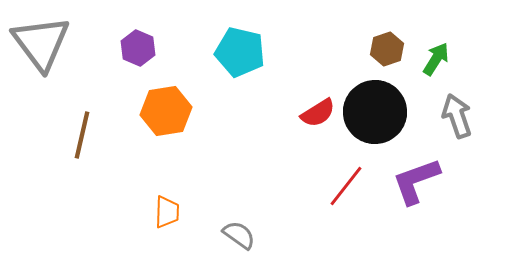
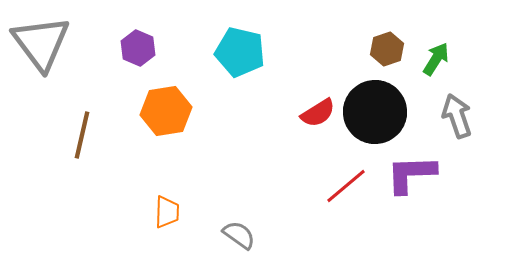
purple L-shape: moved 5 px left, 7 px up; rotated 18 degrees clockwise
red line: rotated 12 degrees clockwise
